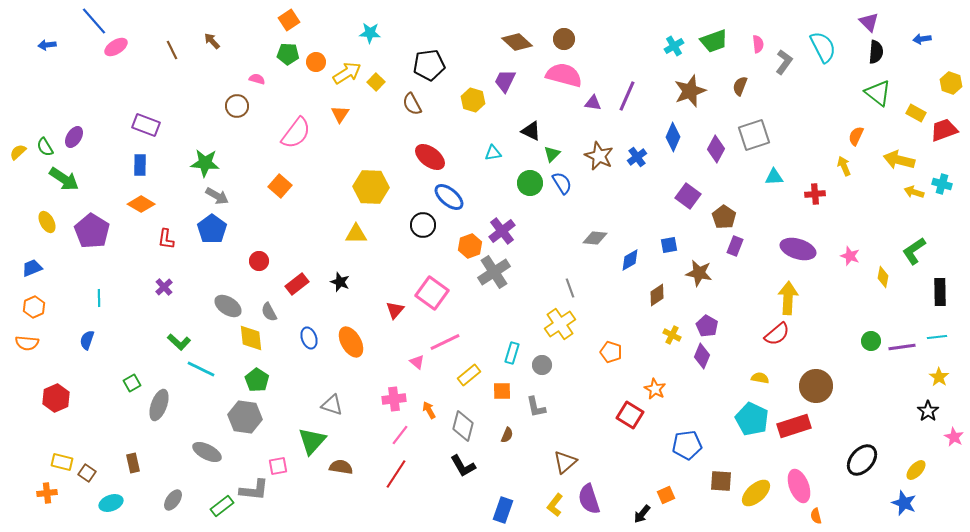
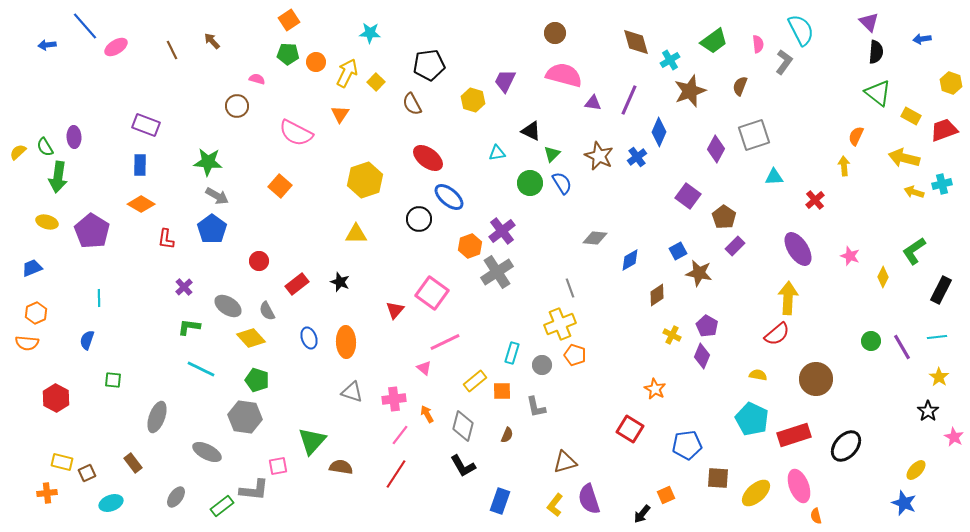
blue line at (94, 21): moved 9 px left, 5 px down
brown circle at (564, 39): moved 9 px left, 6 px up
green trapezoid at (714, 41): rotated 16 degrees counterclockwise
brown diamond at (517, 42): moved 119 px right; rotated 32 degrees clockwise
cyan cross at (674, 46): moved 4 px left, 14 px down
cyan semicircle at (823, 47): moved 22 px left, 17 px up
yellow arrow at (347, 73): rotated 32 degrees counterclockwise
purple line at (627, 96): moved 2 px right, 4 px down
yellow rectangle at (916, 113): moved 5 px left, 3 px down
pink semicircle at (296, 133): rotated 80 degrees clockwise
purple ellipse at (74, 137): rotated 35 degrees counterclockwise
blue diamond at (673, 137): moved 14 px left, 5 px up
cyan triangle at (493, 153): moved 4 px right
red ellipse at (430, 157): moved 2 px left, 1 px down
yellow arrow at (899, 160): moved 5 px right, 2 px up
green star at (205, 163): moved 3 px right, 1 px up
yellow arrow at (844, 166): rotated 18 degrees clockwise
green arrow at (64, 179): moved 6 px left, 2 px up; rotated 64 degrees clockwise
cyan cross at (942, 184): rotated 30 degrees counterclockwise
yellow hexagon at (371, 187): moved 6 px left, 7 px up; rotated 20 degrees counterclockwise
red cross at (815, 194): moved 6 px down; rotated 36 degrees counterclockwise
yellow ellipse at (47, 222): rotated 45 degrees counterclockwise
black circle at (423, 225): moved 4 px left, 6 px up
blue square at (669, 245): moved 9 px right, 6 px down; rotated 18 degrees counterclockwise
purple rectangle at (735, 246): rotated 24 degrees clockwise
purple ellipse at (798, 249): rotated 40 degrees clockwise
gray cross at (494, 272): moved 3 px right
yellow diamond at (883, 277): rotated 15 degrees clockwise
purple cross at (164, 287): moved 20 px right
black rectangle at (940, 292): moved 1 px right, 2 px up; rotated 28 degrees clockwise
orange hexagon at (34, 307): moved 2 px right, 6 px down
gray semicircle at (269, 312): moved 2 px left, 1 px up
yellow cross at (560, 324): rotated 12 degrees clockwise
yellow diamond at (251, 338): rotated 36 degrees counterclockwise
green L-shape at (179, 342): moved 10 px right, 15 px up; rotated 145 degrees clockwise
orange ellipse at (351, 342): moved 5 px left; rotated 28 degrees clockwise
purple line at (902, 347): rotated 68 degrees clockwise
orange pentagon at (611, 352): moved 36 px left, 3 px down
pink triangle at (417, 362): moved 7 px right, 6 px down
yellow rectangle at (469, 375): moved 6 px right, 6 px down
yellow semicircle at (760, 378): moved 2 px left, 3 px up
green pentagon at (257, 380): rotated 15 degrees counterclockwise
green square at (132, 383): moved 19 px left, 3 px up; rotated 36 degrees clockwise
brown circle at (816, 386): moved 7 px up
red hexagon at (56, 398): rotated 8 degrees counterclockwise
gray ellipse at (159, 405): moved 2 px left, 12 px down
gray triangle at (332, 405): moved 20 px right, 13 px up
orange arrow at (429, 410): moved 2 px left, 4 px down
red square at (630, 415): moved 14 px down
red rectangle at (794, 426): moved 9 px down
black ellipse at (862, 460): moved 16 px left, 14 px up
brown triangle at (565, 462): rotated 25 degrees clockwise
brown rectangle at (133, 463): rotated 24 degrees counterclockwise
brown square at (87, 473): rotated 30 degrees clockwise
brown square at (721, 481): moved 3 px left, 3 px up
gray ellipse at (173, 500): moved 3 px right, 3 px up
blue rectangle at (503, 510): moved 3 px left, 9 px up
